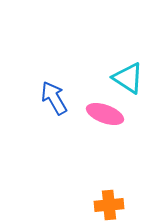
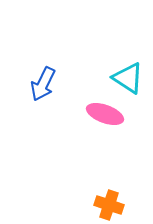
blue arrow: moved 11 px left, 14 px up; rotated 124 degrees counterclockwise
orange cross: rotated 24 degrees clockwise
